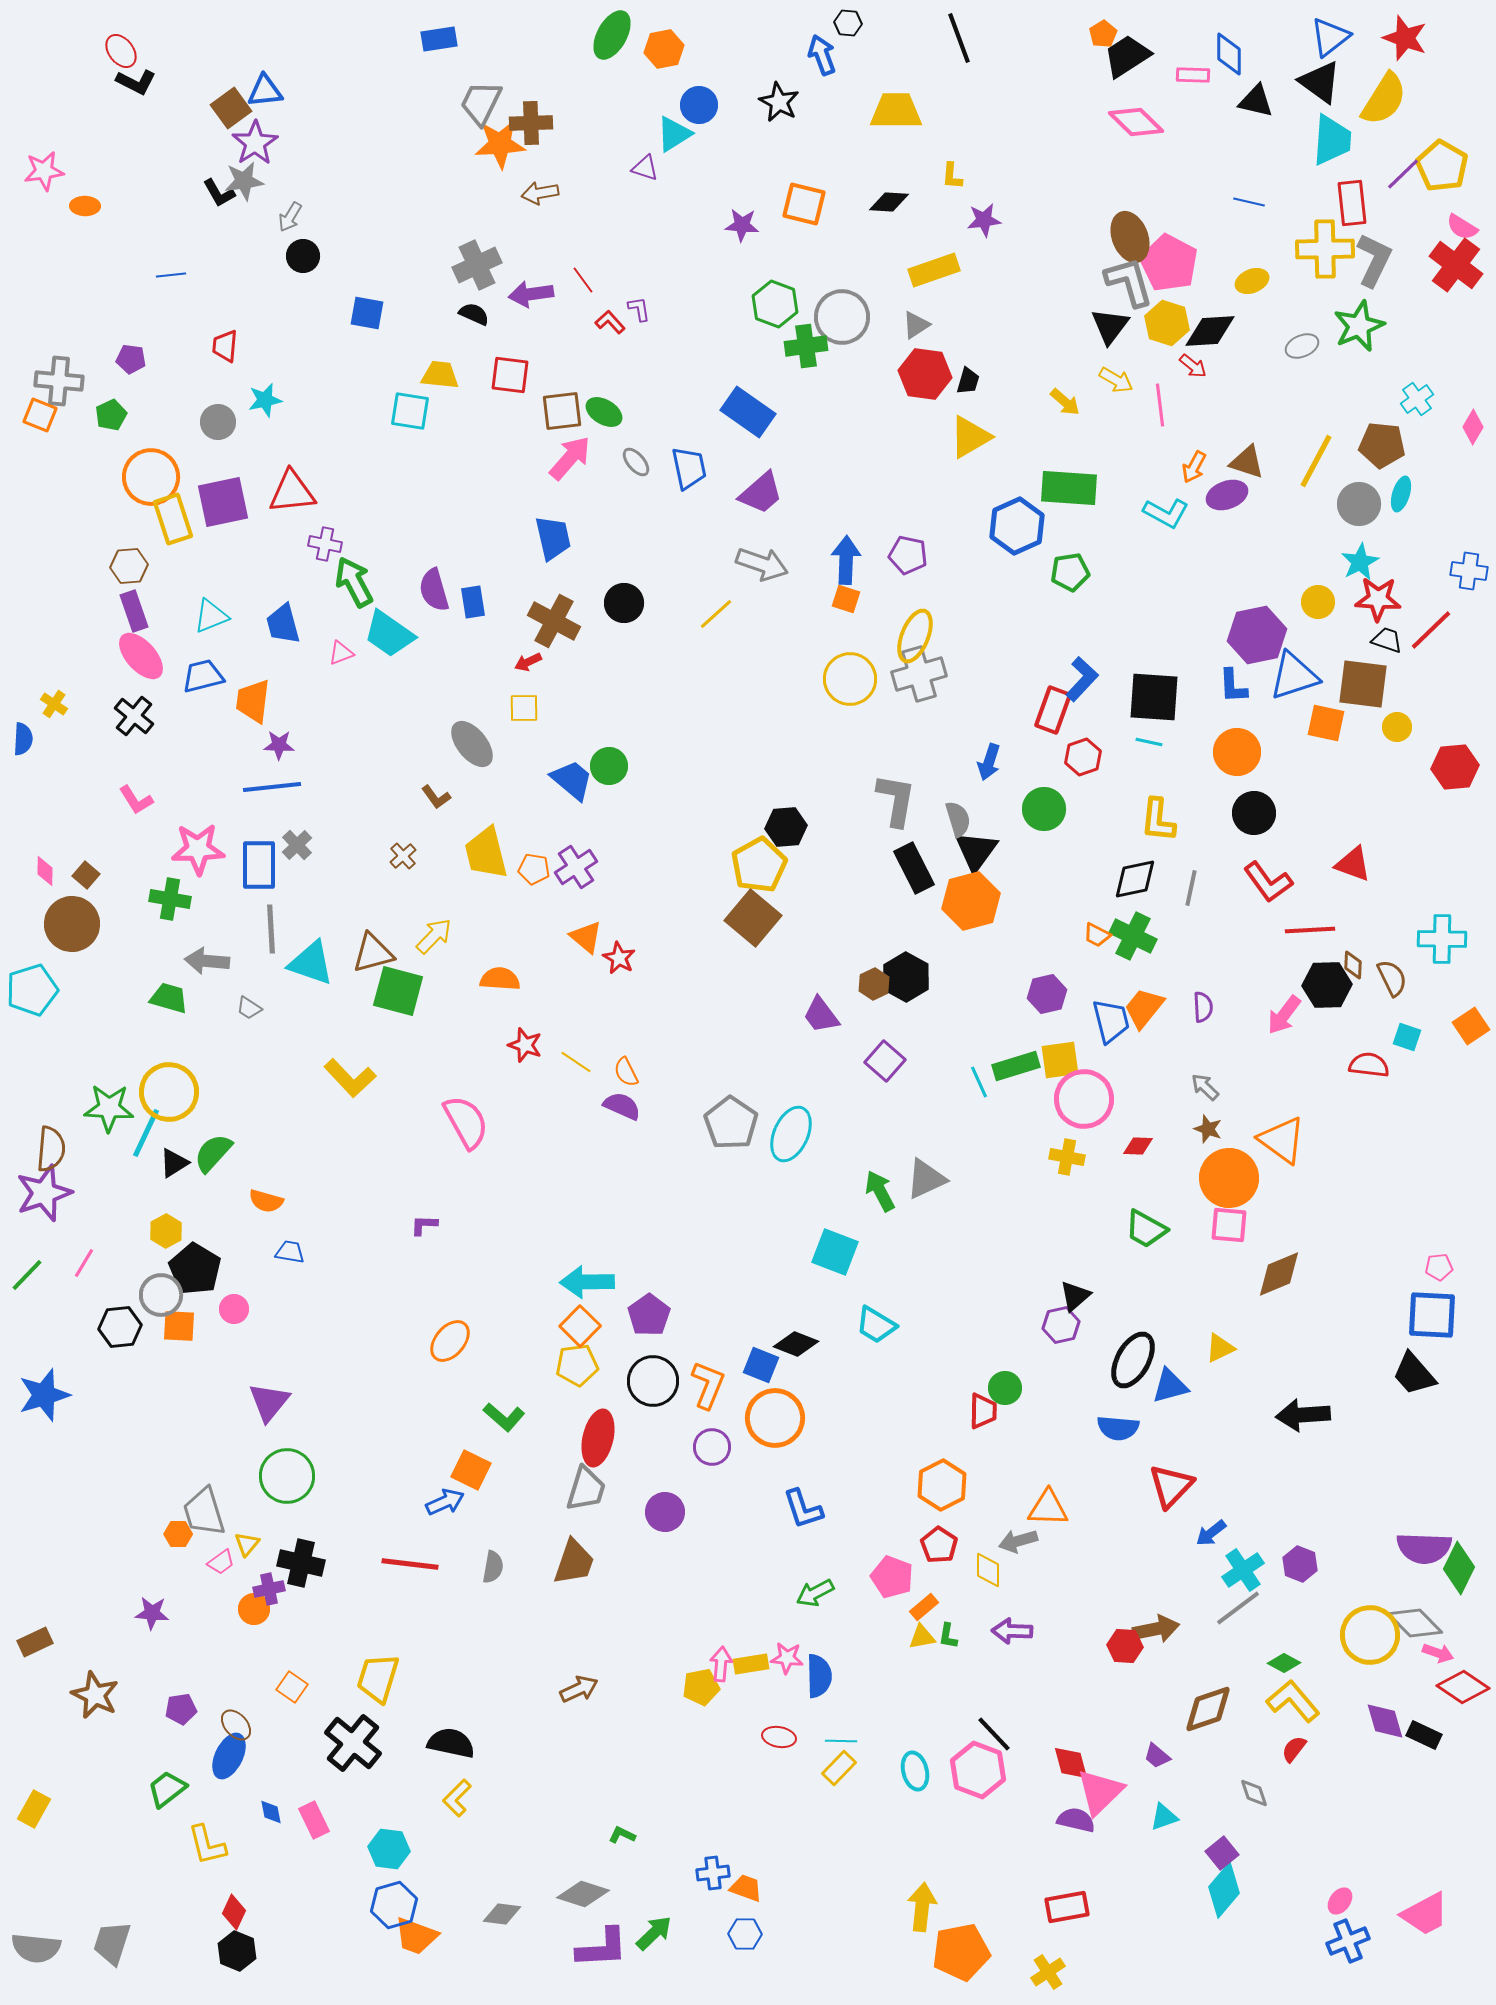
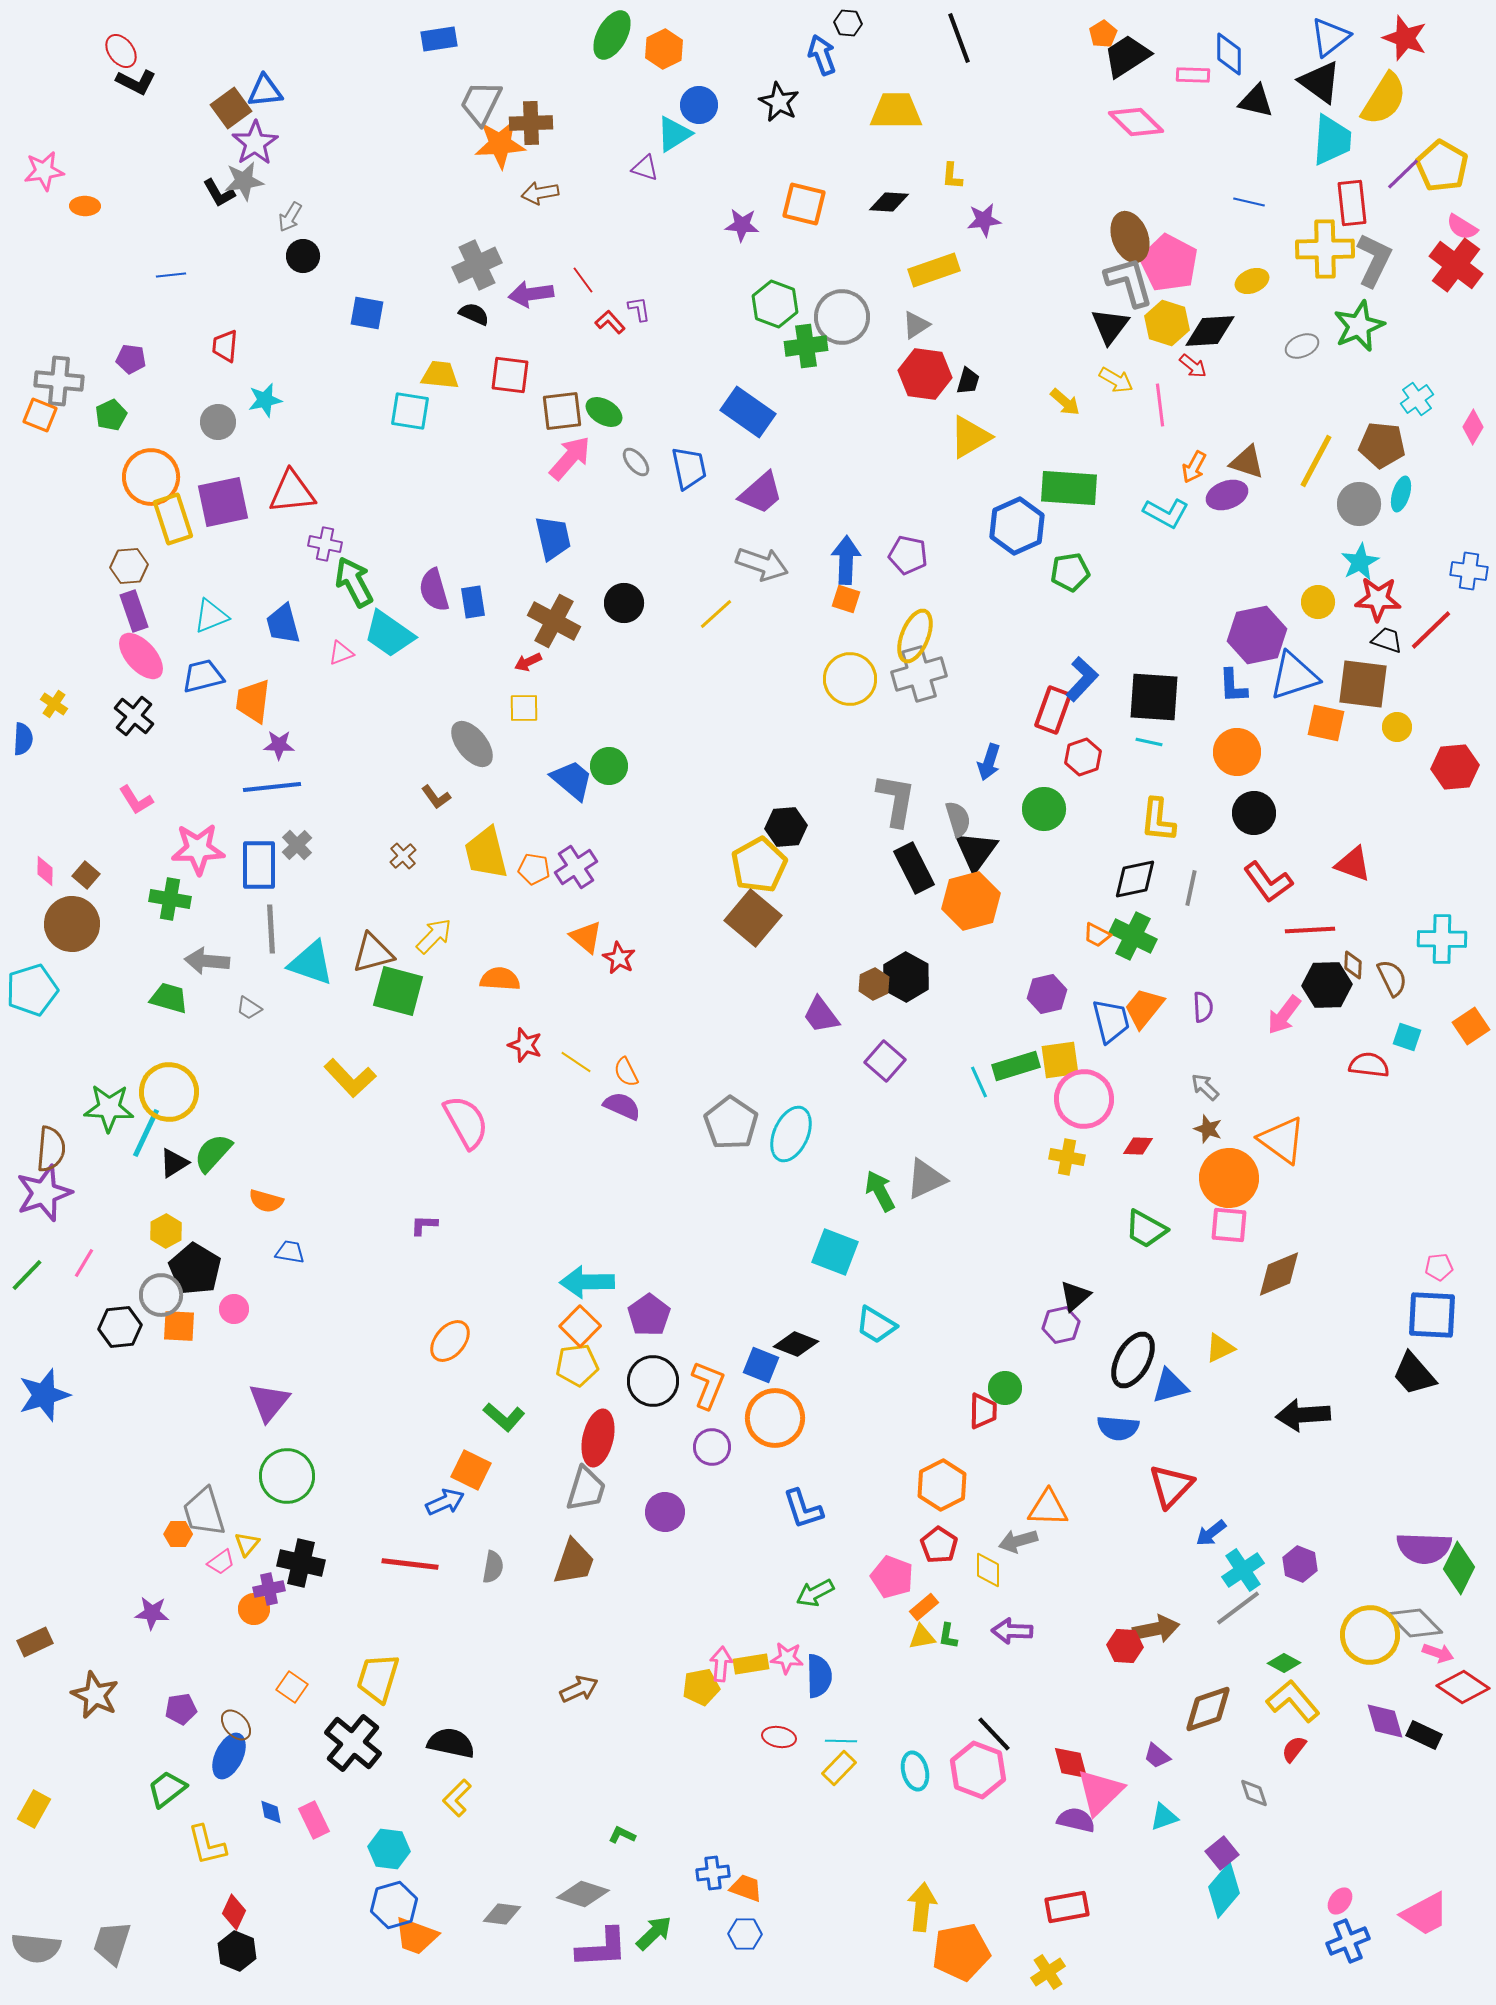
orange hexagon at (664, 49): rotated 15 degrees counterclockwise
